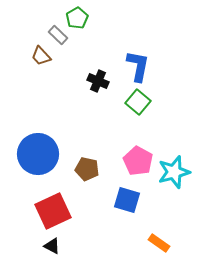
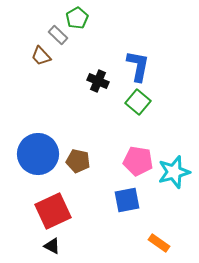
pink pentagon: rotated 20 degrees counterclockwise
brown pentagon: moved 9 px left, 8 px up
blue square: rotated 28 degrees counterclockwise
